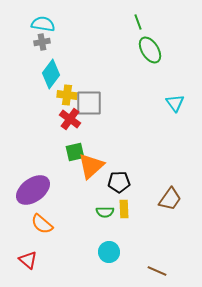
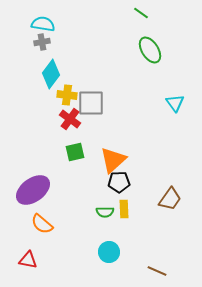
green line: moved 3 px right, 9 px up; rotated 35 degrees counterclockwise
gray square: moved 2 px right
orange triangle: moved 22 px right, 6 px up
red triangle: rotated 30 degrees counterclockwise
